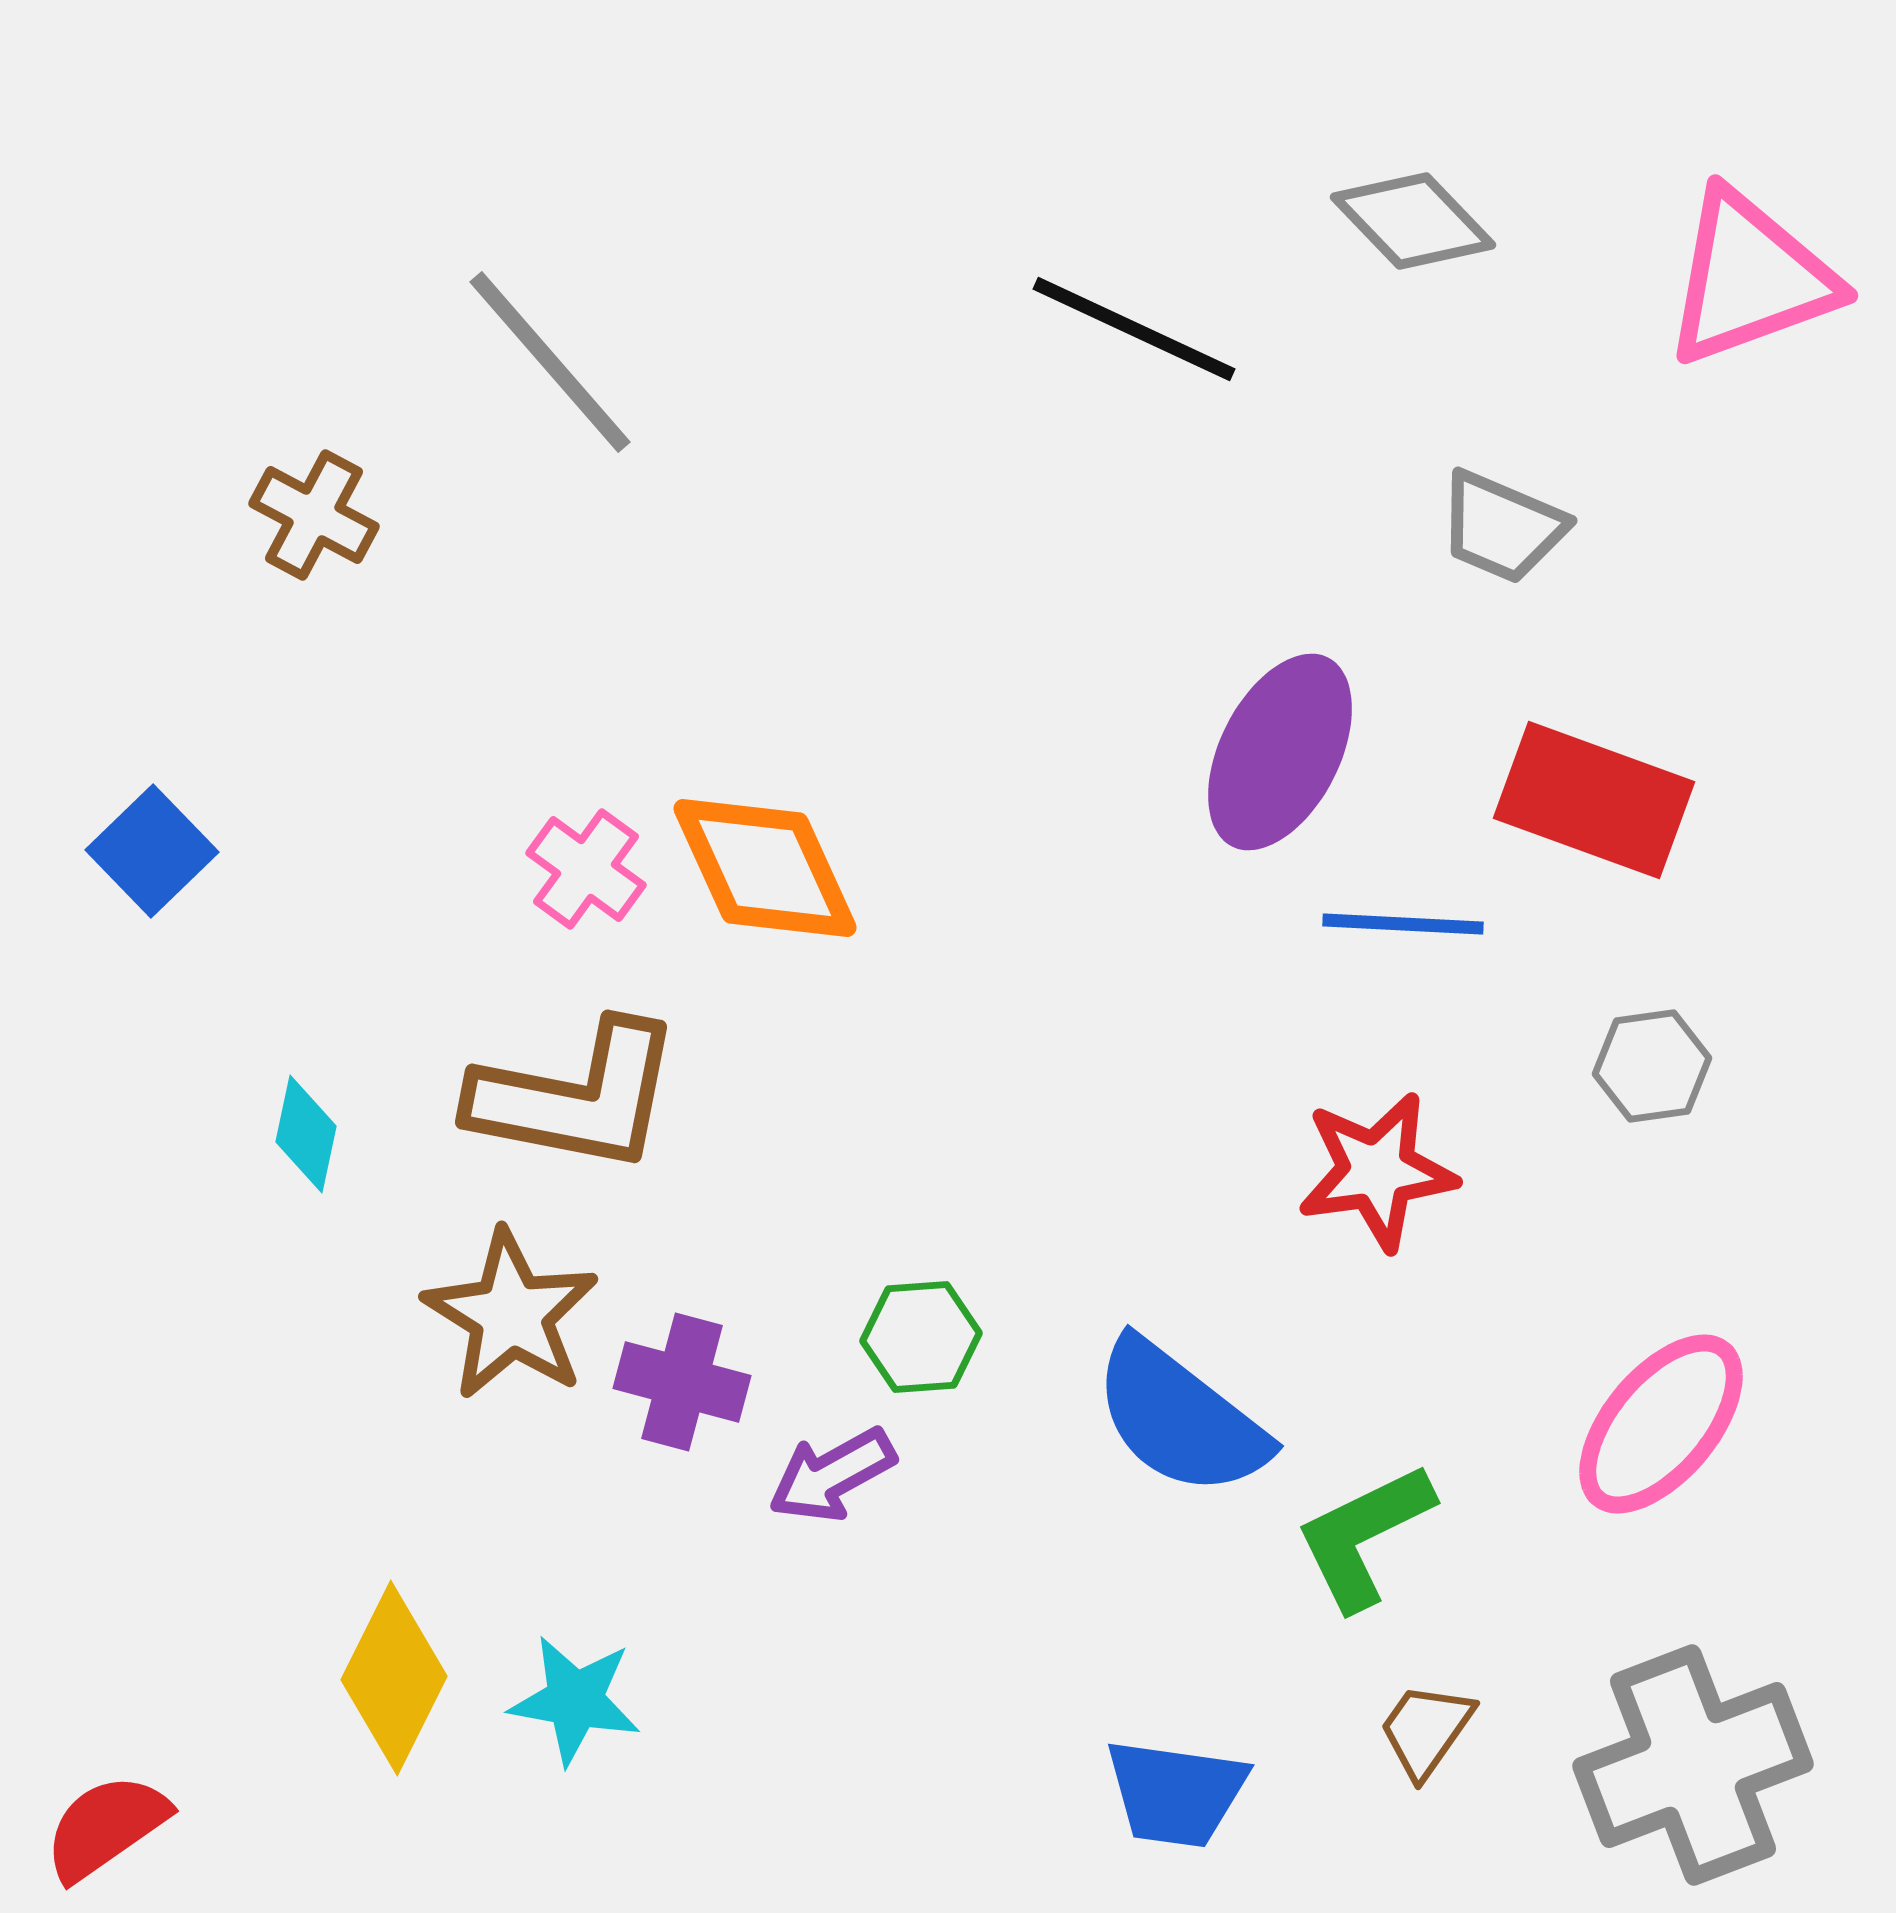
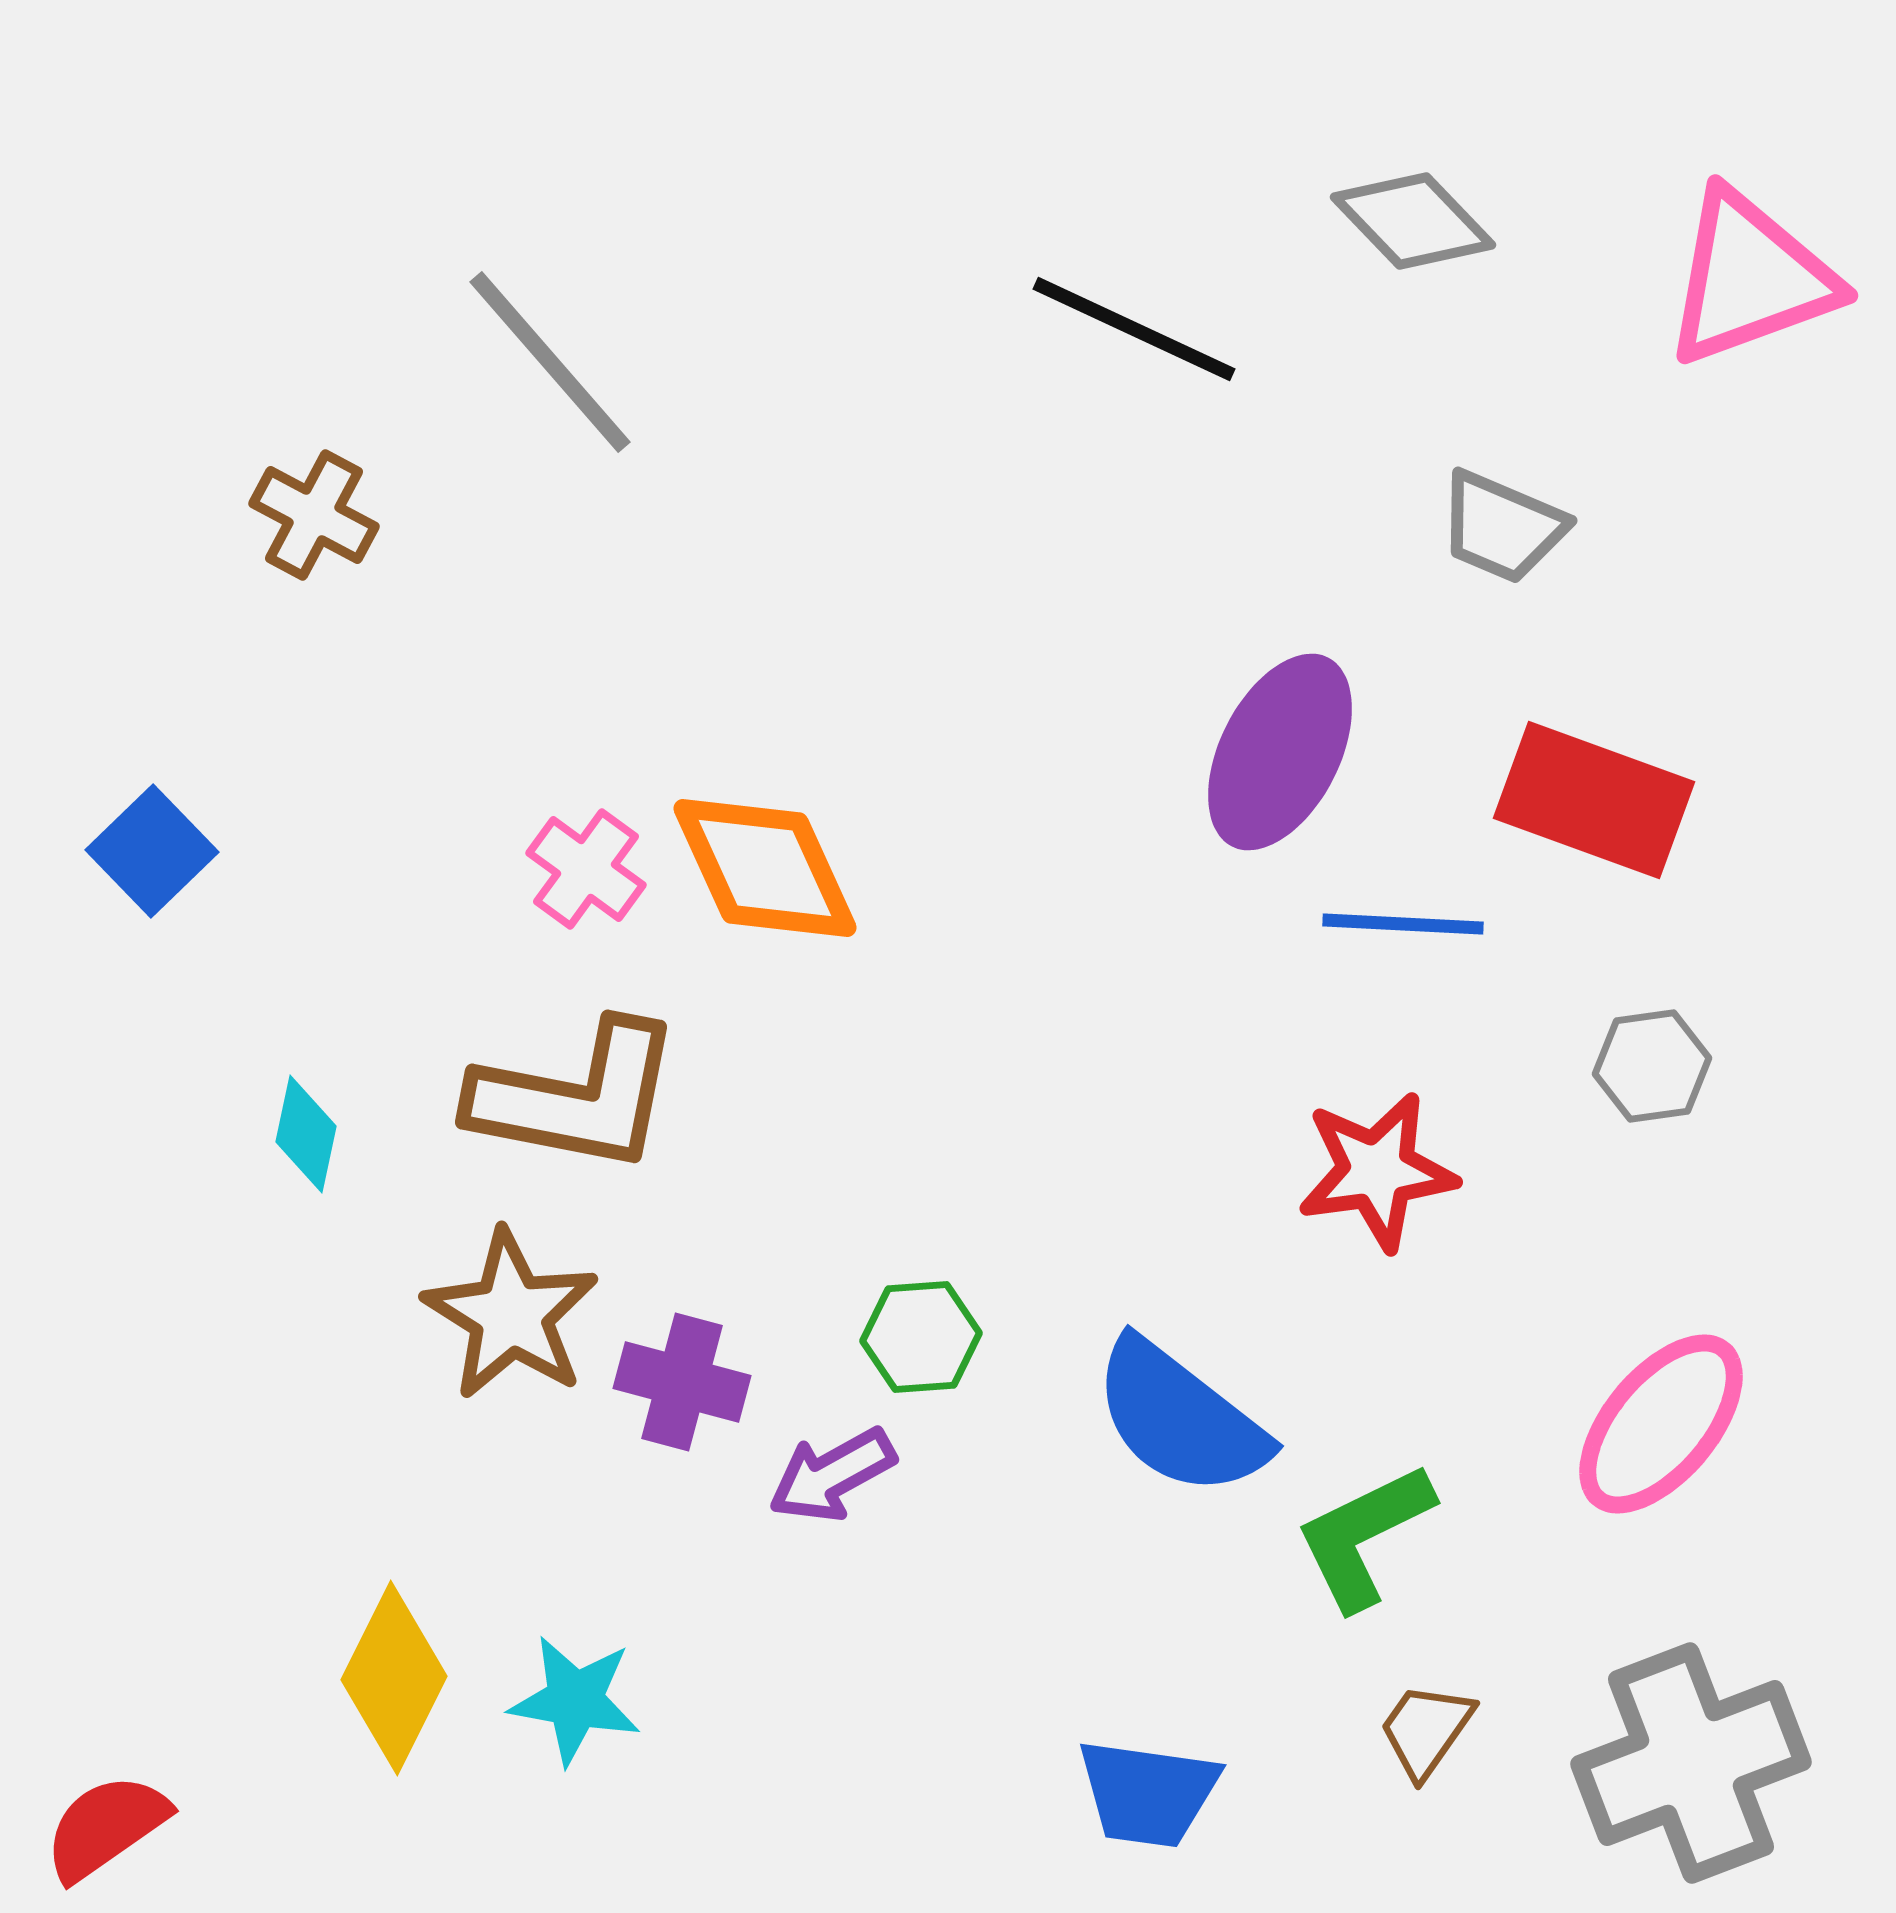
gray cross: moved 2 px left, 2 px up
blue trapezoid: moved 28 px left
